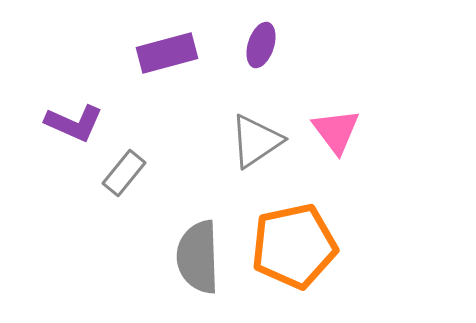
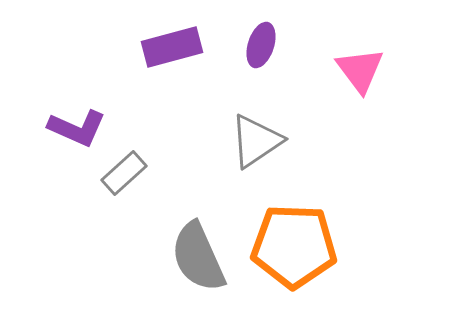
purple rectangle: moved 5 px right, 6 px up
purple L-shape: moved 3 px right, 5 px down
pink triangle: moved 24 px right, 61 px up
gray rectangle: rotated 9 degrees clockwise
orange pentagon: rotated 14 degrees clockwise
gray semicircle: rotated 22 degrees counterclockwise
